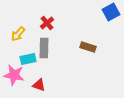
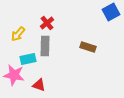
gray rectangle: moved 1 px right, 2 px up
